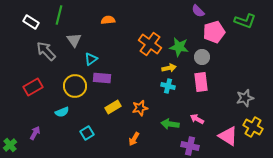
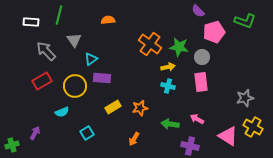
white rectangle: rotated 28 degrees counterclockwise
yellow arrow: moved 1 px left, 1 px up
red rectangle: moved 9 px right, 6 px up
green cross: moved 2 px right; rotated 24 degrees clockwise
